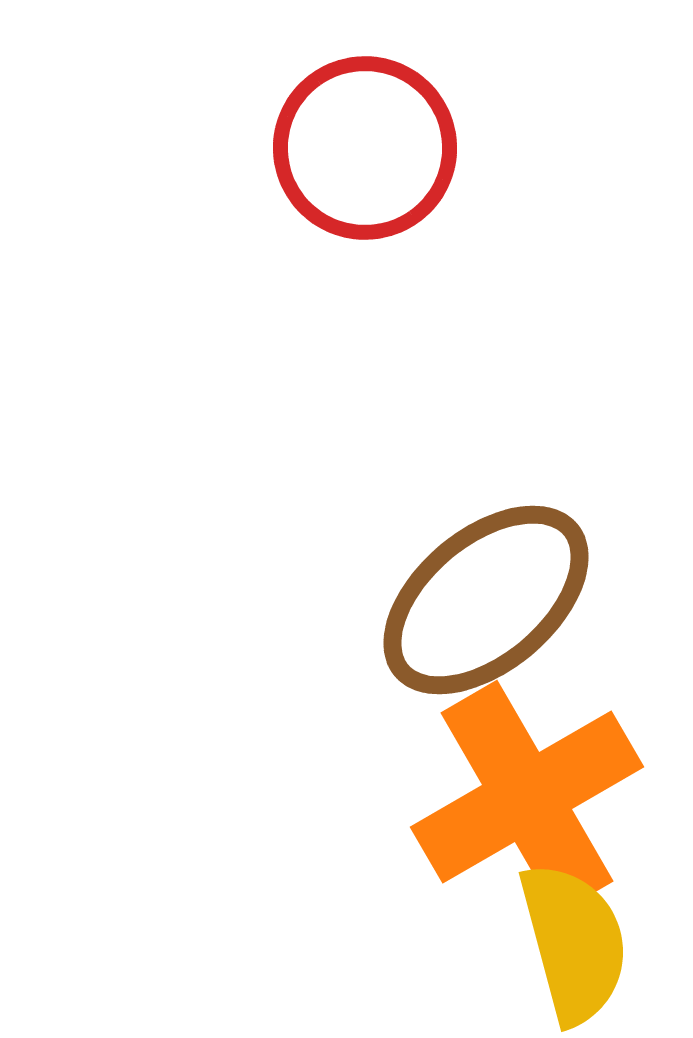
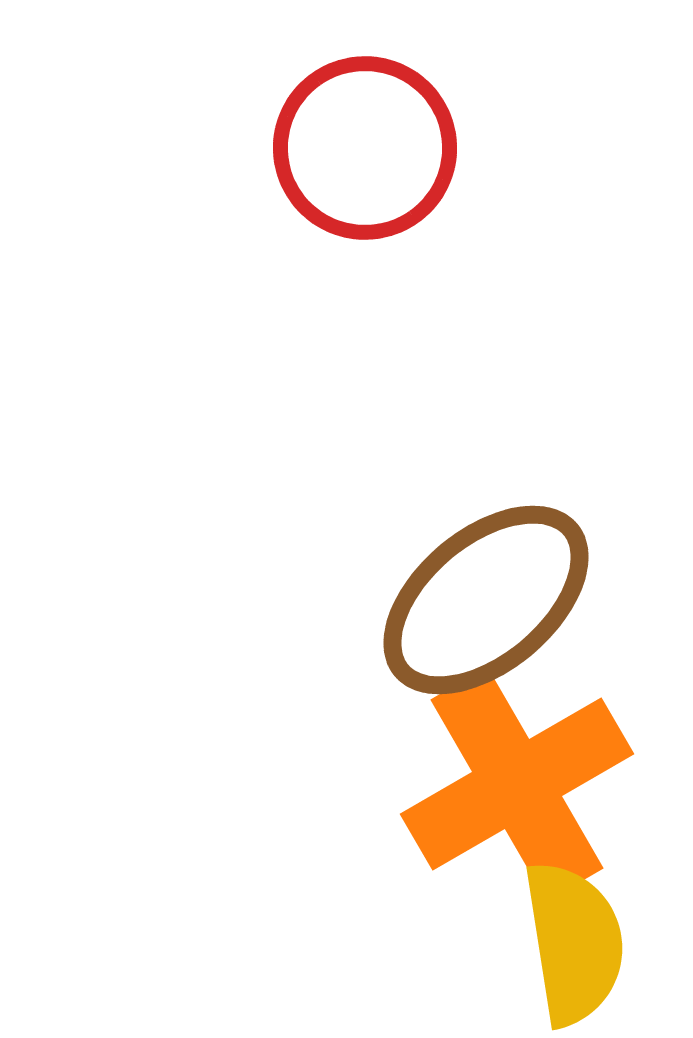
orange cross: moved 10 px left, 13 px up
yellow semicircle: rotated 6 degrees clockwise
